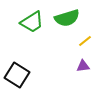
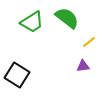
green semicircle: rotated 125 degrees counterclockwise
yellow line: moved 4 px right, 1 px down
